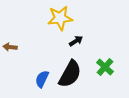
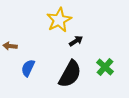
yellow star: moved 1 px left, 2 px down; rotated 20 degrees counterclockwise
brown arrow: moved 1 px up
blue semicircle: moved 14 px left, 11 px up
